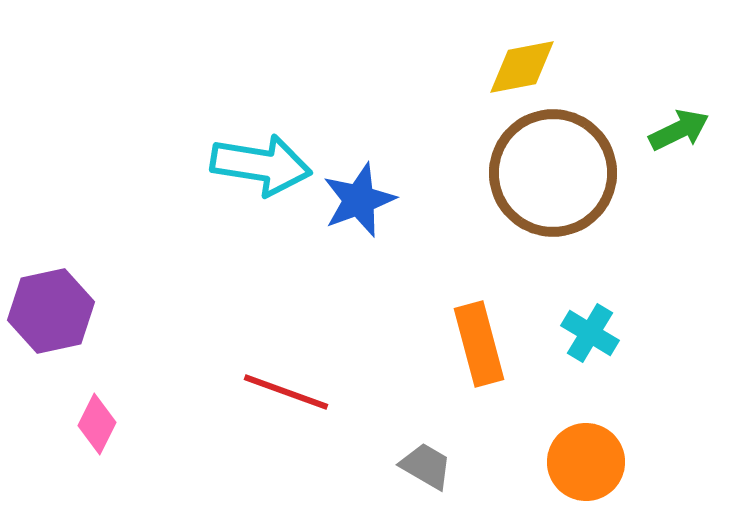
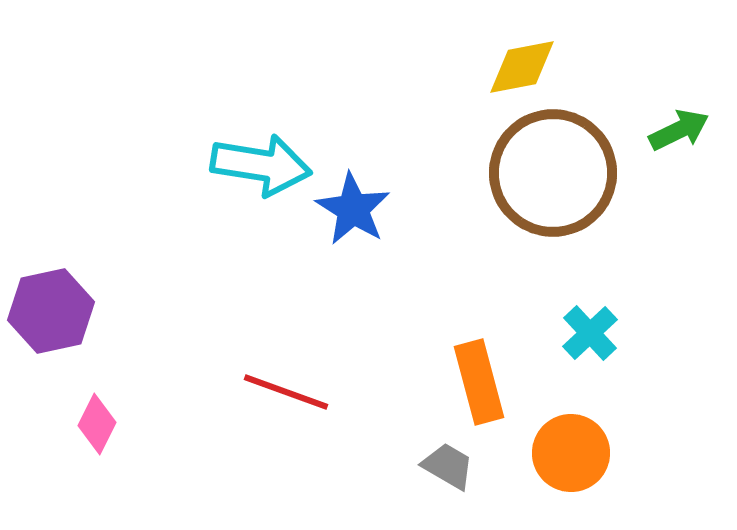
blue star: moved 6 px left, 9 px down; rotated 20 degrees counterclockwise
cyan cross: rotated 16 degrees clockwise
orange rectangle: moved 38 px down
orange circle: moved 15 px left, 9 px up
gray trapezoid: moved 22 px right
